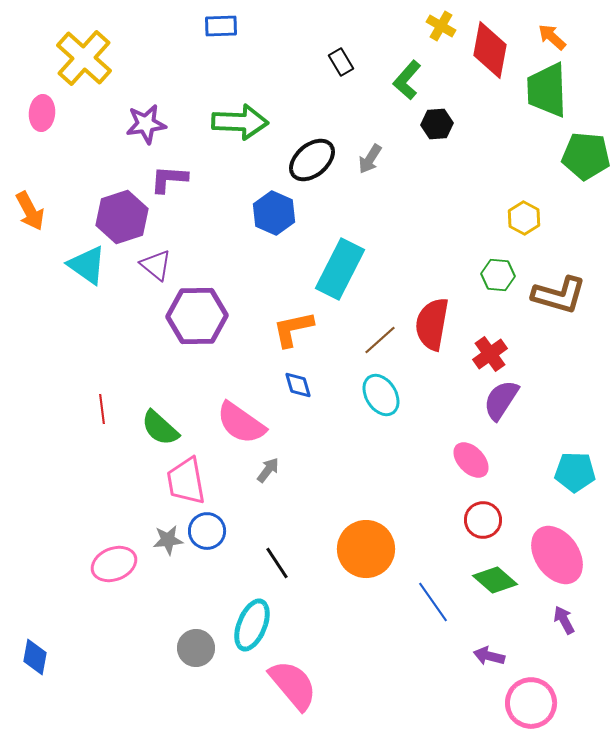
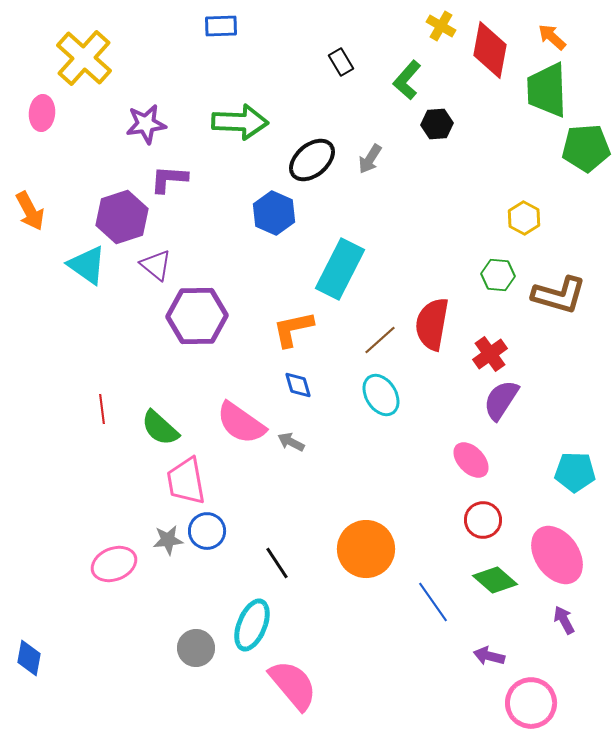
green pentagon at (586, 156): moved 8 px up; rotated 9 degrees counterclockwise
gray arrow at (268, 470): moved 23 px right, 28 px up; rotated 100 degrees counterclockwise
blue diamond at (35, 657): moved 6 px left, 1 px down
